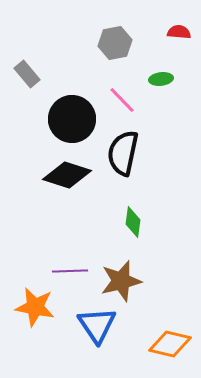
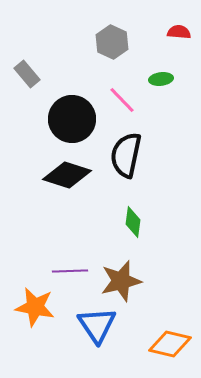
gray hexagon: moved 3 px left, 1 px up; rotated 24 degrees counterclockwise
black semicircle: moved 3 px right, 2 px down
